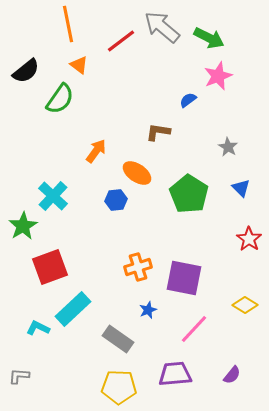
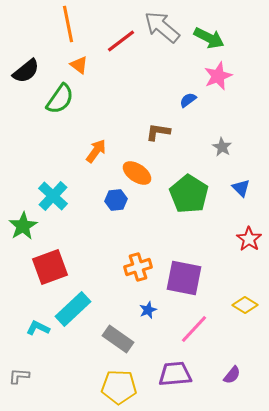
gray star: moved 6 px left
